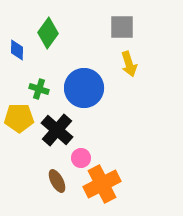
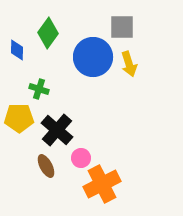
blue circle: moved 9 px right, 31 px up
brown ellipse: moved 11 px left, 15 px up
